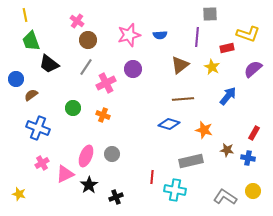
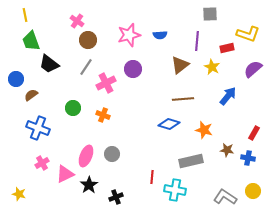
purple line at (197, 37): moved 4 px down
